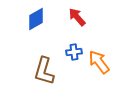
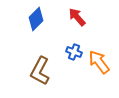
blue diamond: rotated 15 degrees counterclockwise
blue cross: rotated 28 degrees clockwise
brown L-shape: moved 4 px left; rotated 12 degrees clockwise
